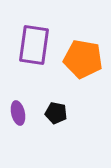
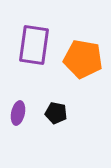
purple ellipse: rotated 25 degrees clockwise
